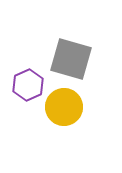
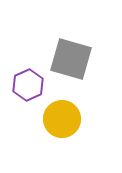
yellow circle: moved 2 px left, 12 px down
